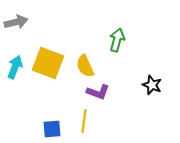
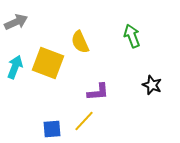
gray arrow: rotated 10 degrees counterclockwise
green arrow: moved 15 px right, 4 px up; rotated 35 degrees counterclockwise
yellow semicircle: moved 5 px left, 24 px up
purple L-shape: rotated 25 degrees counterclockwise
yellow line: rotated 35 degrees clockwise
